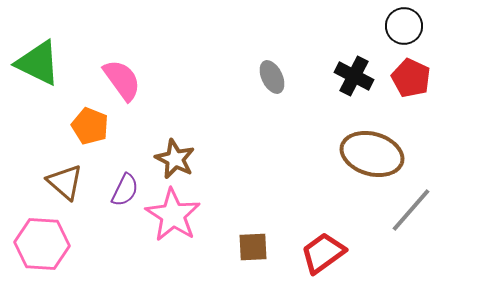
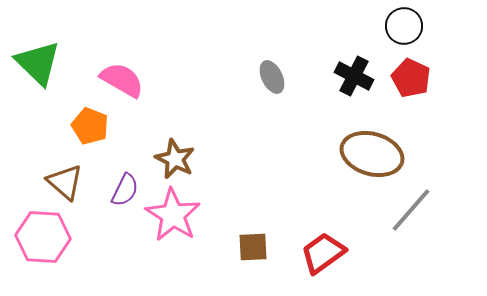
green triangle: rotated 18 degrees clockwise
pink semicircle: rotated 24 degrees counterclockwise
pink hexagon: moved 1 px right, 7 px up
